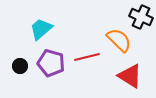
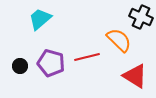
cyan trapezoid: moved 1 px left, 10 px up
red triangle: moved 5 px right
